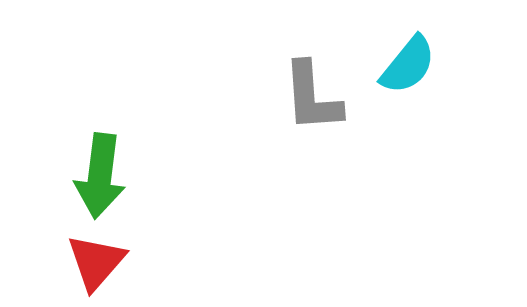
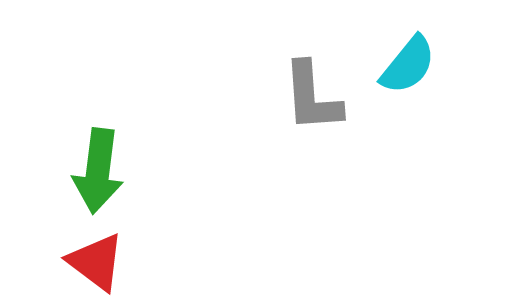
green arrow: moved 2 px left, 5 px up
red triangle: rotated 34 degrees counterclockwise
